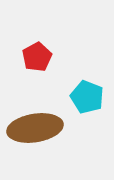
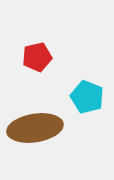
red pentagon: rotated 16 degrees clockwise
